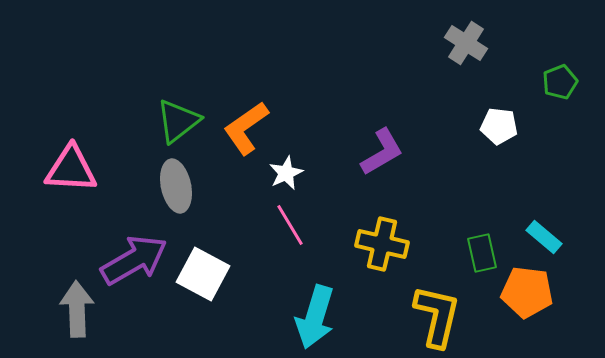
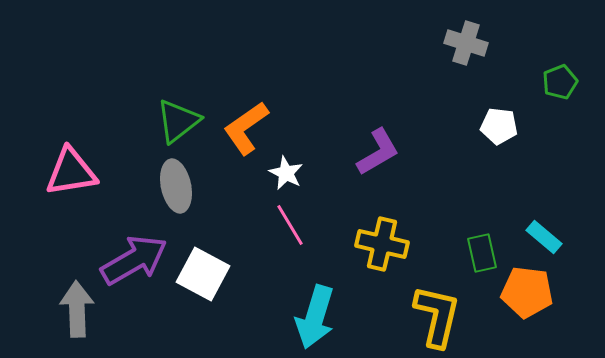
gray cross: rotated 15 degrees counterclockwise
purple L-shape: moved 4 px left
pink triangle: moved 3 px down; rotated 12 degrees counterclockwise
white star: rotated 20 degrees counterclockwise
